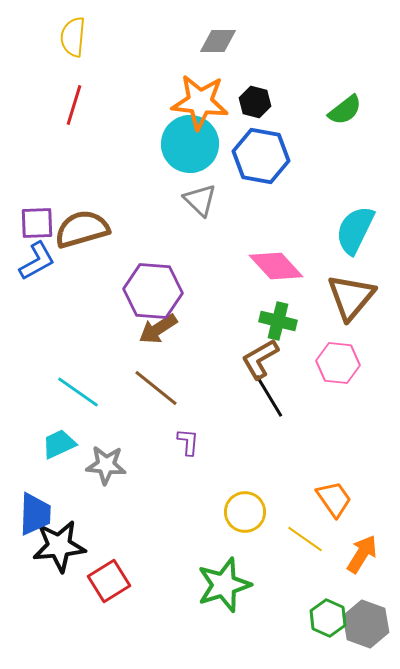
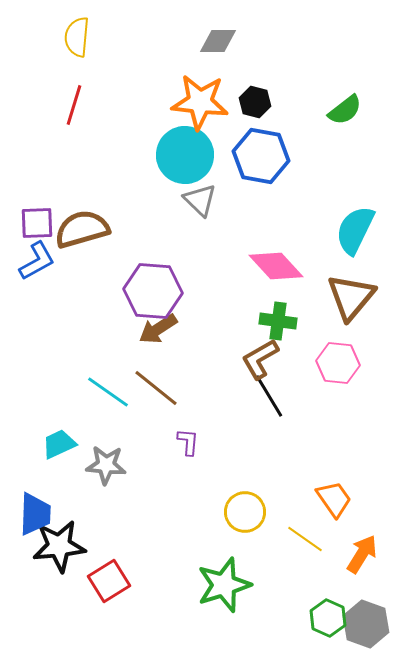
yellow semicircle: moved 4 px right
cyan circle: moved 5 px left, 11 px down
green cross: rotated 6 degrees counterclockwise
cyan line: moved 30 px right
